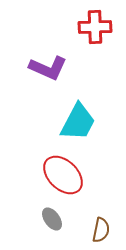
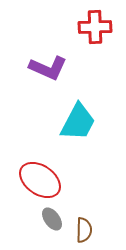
red ellipse: moved 23 px left, 5 px down; rotated 9 degrees counterclockwise
brown semicircle: moved 17 px left; rotated 10 degrees counterclockwise
